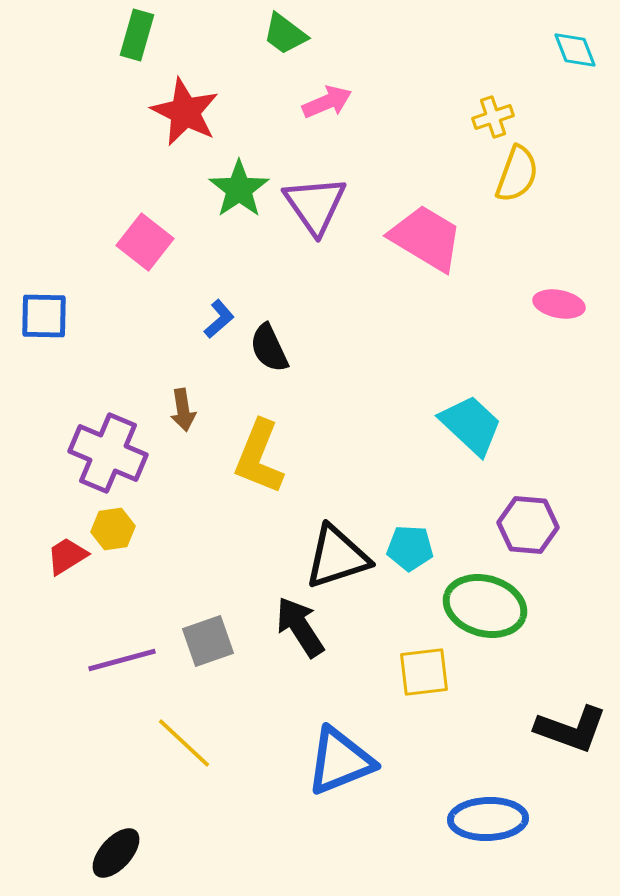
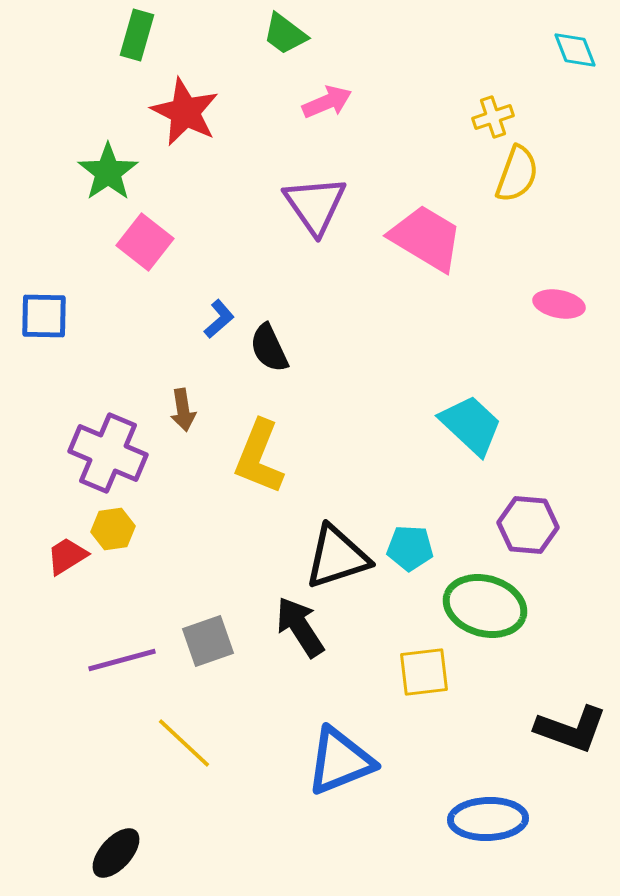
green star: moved 131 px left, 17 px up
